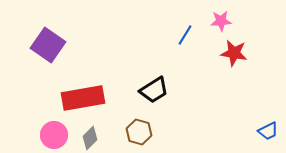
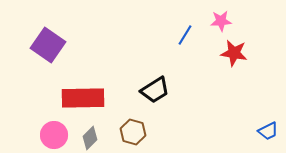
black trapezoid: moved 1 px right
red rectangle: rotated 9 degrees clockwise
brown hexagon: moved 6 px left
